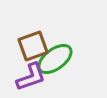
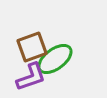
brown square: moved 1 px left, 1 px down
